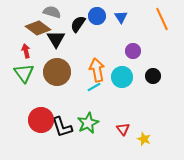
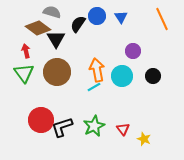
cyan circle: moved 1 px up
green star: moved 6 px right, 3 px down
black L-shape: rotated 90 degrees clockwise
